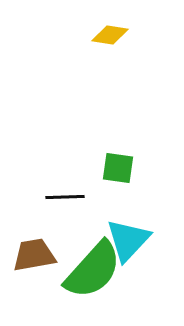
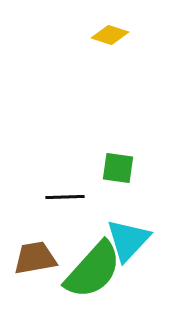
yellow diamond: rotated 9 degrees clockwise
brown trapezoid: moved 1 px right, 3 px down
